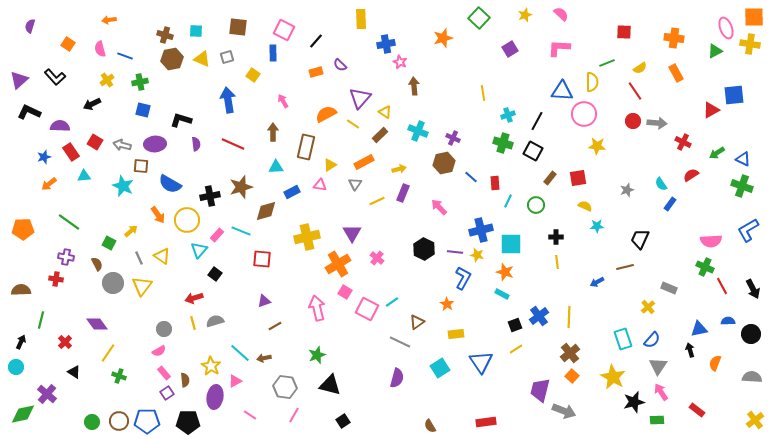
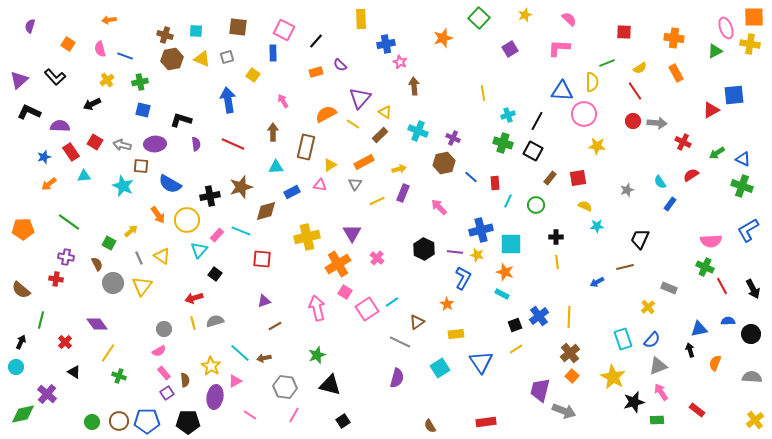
pink semicircle at (561, 14): moved 8 px right, 5 px down
cyan semicircle at (661, 184): moved 1 px left, 2 px up
brown semicircle at (21, 290): rotated 138 degrees counterclockwise
pink square at (367, 309): rotated 30 degrees clockwise
gray triangle at (658, 366): rotated 36 degrees clockwise
